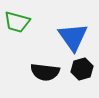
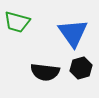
blue triangle: moved 4 px up
black hexagon: moved 1 px left, 1 px up
